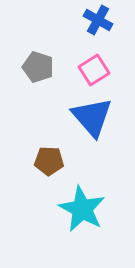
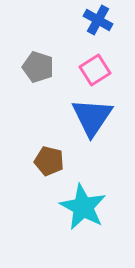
pink square: moved 1 px right
blue triangle: rotated 15 degrees clockwise
brown pentagon: rotated 12 degrees clockwise
cyan star: moved 1 px right, 2 px up
